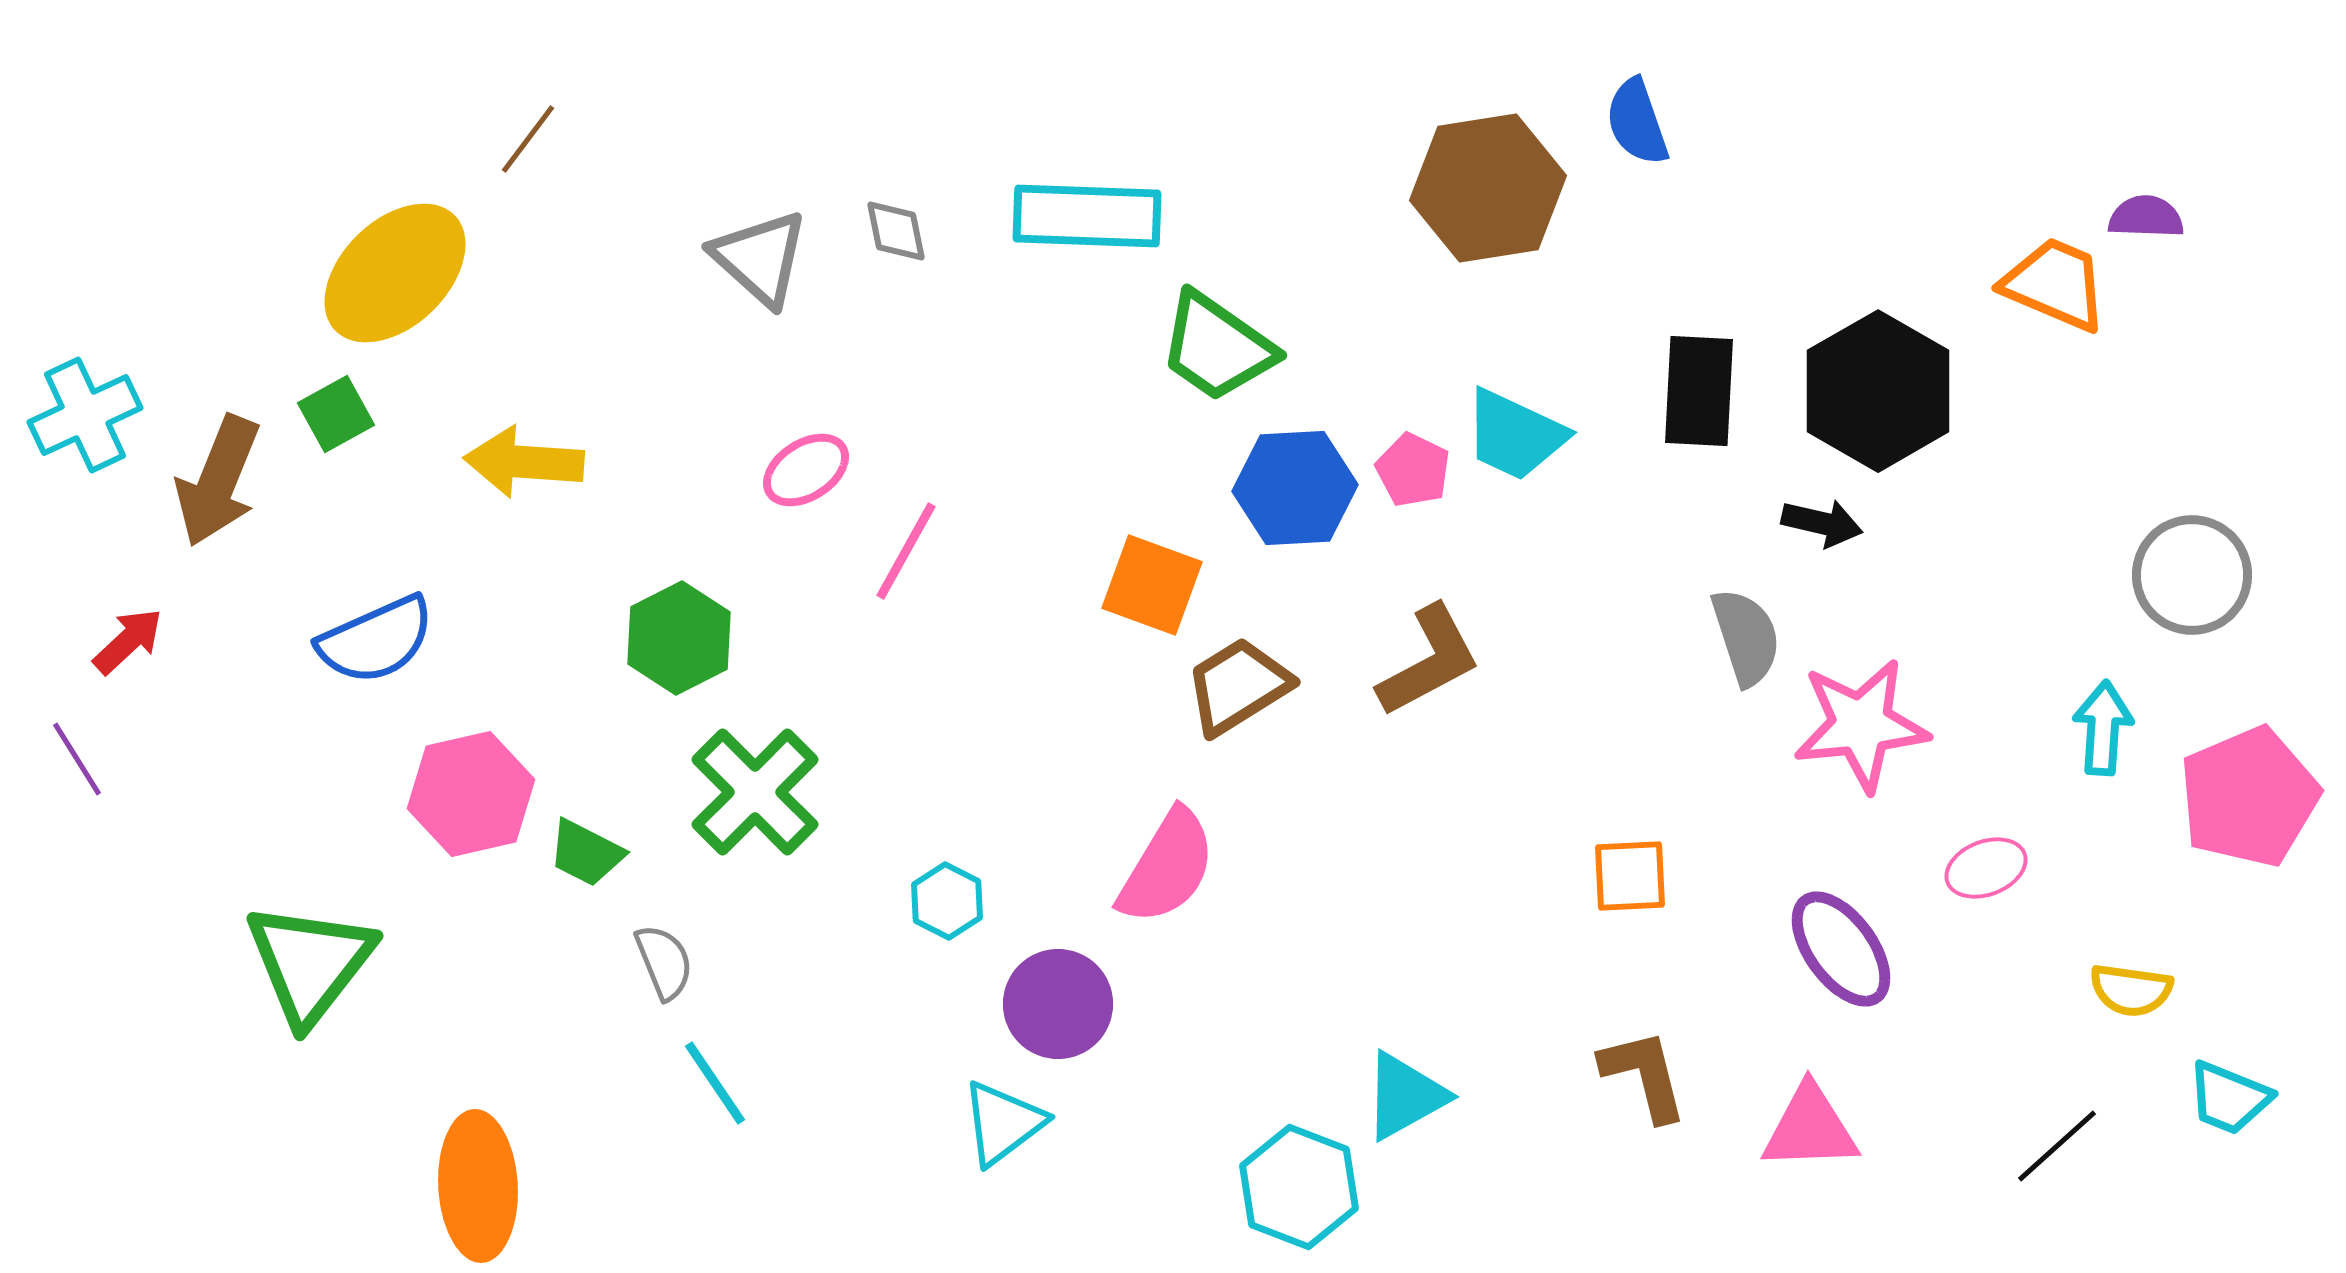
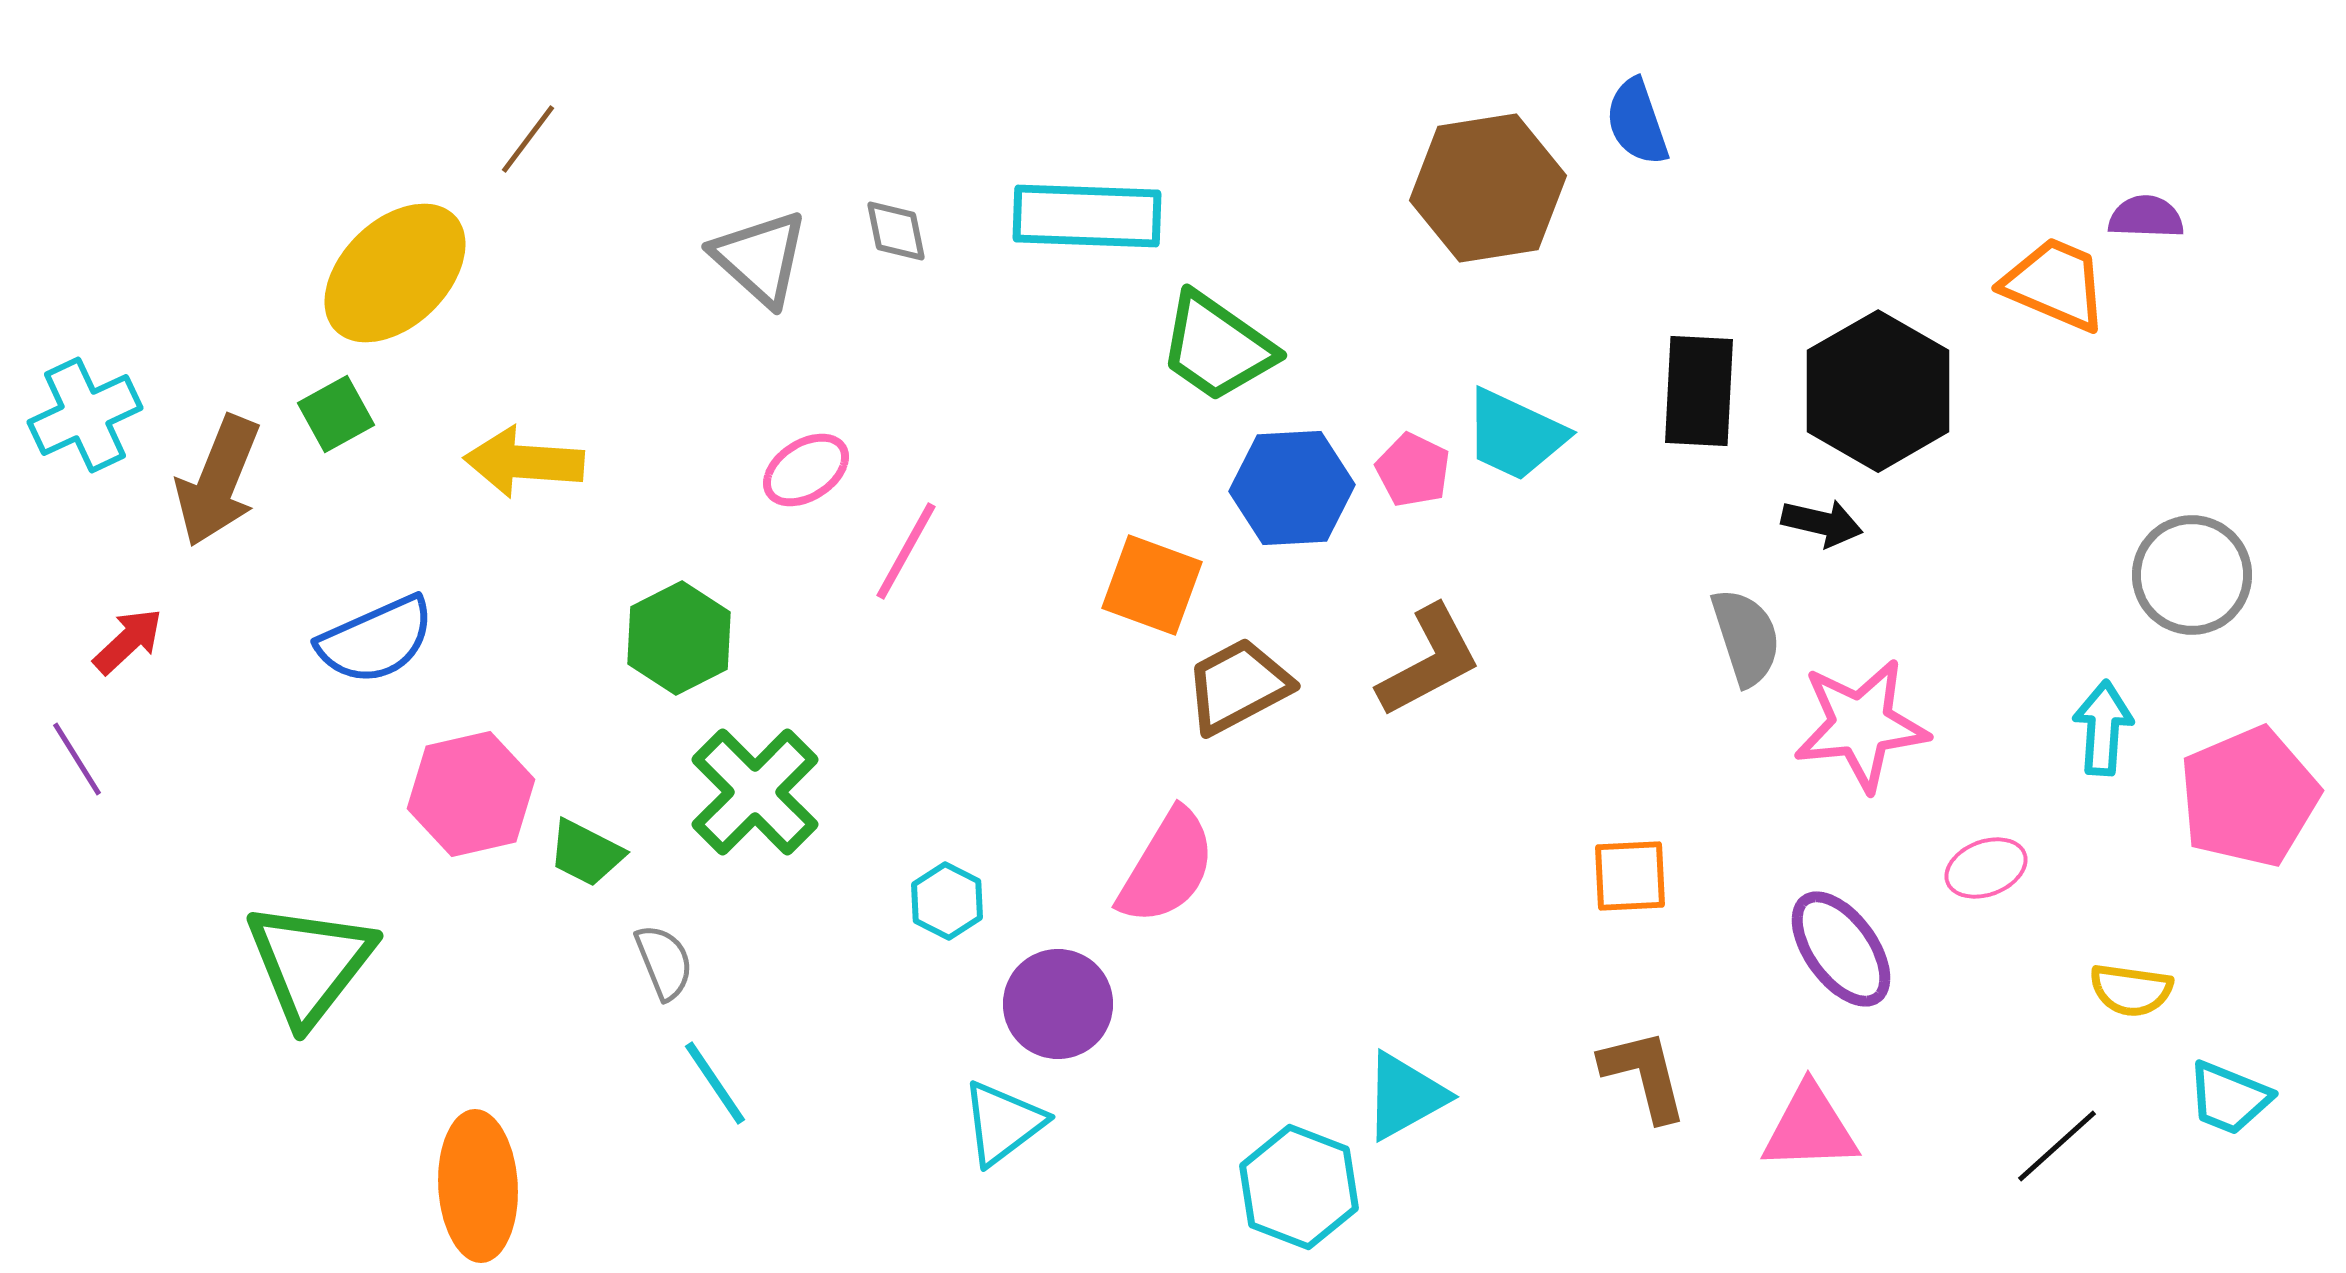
blue hexagon at (1295, 488): moved 3 px left
brown trapezoid at (1238, 686): rotated 4 degrees clockwise
